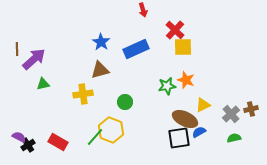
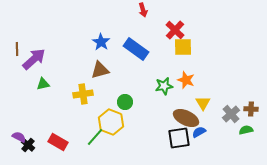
blue rectangle: rotated 60 degrees clockwise
green star: moved 3 px left
yellow triangle: moved 2 px up; rotated 35 degrees counterclockwise
brown cross: rotated 16 degrees clockwise
brown ellipse: moved 1 px right, 1 px up
yellow hexagon: moved 8 px up
green semicircle: moved 12 px right, 8 px up
black cross: rotated 16 degrees counterclockwise
